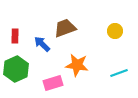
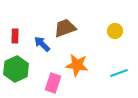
pink rectangle: rotated 54 degrees counterclockwise
